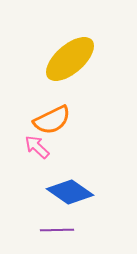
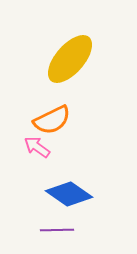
yellow ellipse: rotated 8 degrees counterclockwise
pink arrow: rotated 8 degrees counterclockwise
blue diamond: moved 1 px left, 2 px down
